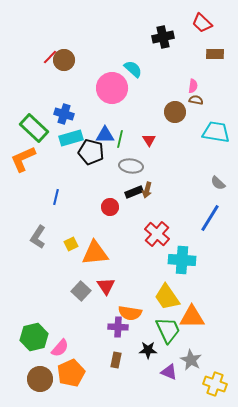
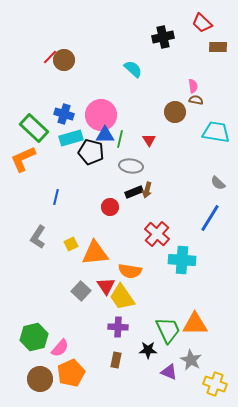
brown rectangle at (215, 54): moved 3 px right, 7 px up
pink semicircle at (193, 86): rotated 16 degrees counterclockwise
pink circle at (112, 88): moved 11 px left, 27 px down
yellow trapezoid at (167, 297): moved 45 px left
orange semicircle at (130, 313): moved 42 px up
orange triangle at (192, 317): moved 3 px right, 7 px down
